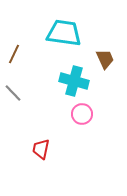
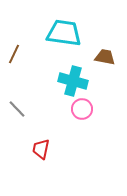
brown trapezoid: moved 2 px up; rotated 55 degrees counterclockwise
cyan cross: moved 1 px left
gray line: moved 4 px right, 16 px down
pink circle: moved 5 px up
